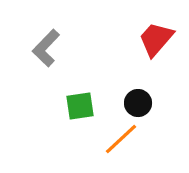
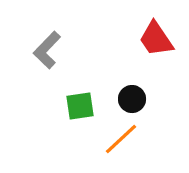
red trapezoid: rotated 75 degrees counterclockwise
gray L-shape: moved 1 px right, 2 px down
black circle: moved 6 px left, 4 px up
